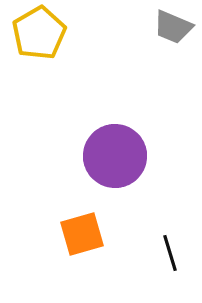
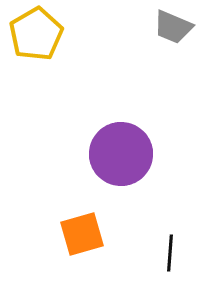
yellow pentagon: moved 3 px left, 1 px down
purple circle: moved 6 px right, 2 px up
black line: rotated 21 degrees clockwise
